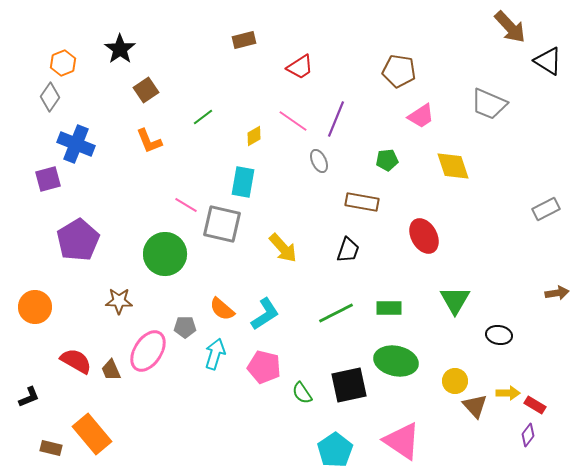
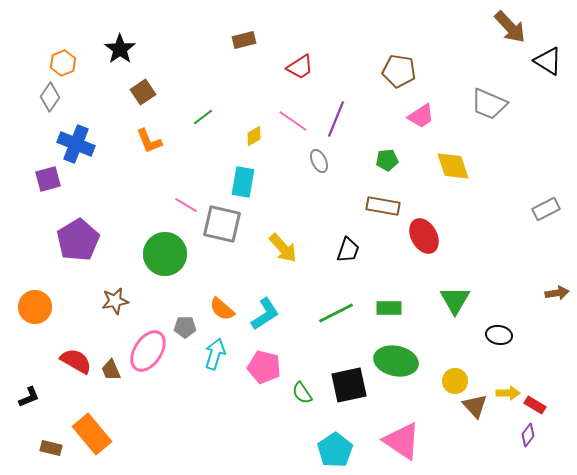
brown square at (146, 90): moved 3 px left, 2 px down
brown rectangle at (362, 202): moved 21 px right, 4 px down
brown star at (119, 301): moved 4 px left; rotated 12 degrees counterclockwise
